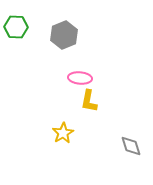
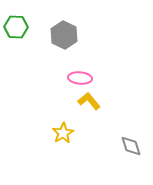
gray hexagon: rotated 12 degrees counterclockwise
yellow L-shape: rotated 130 degrees clockwise
